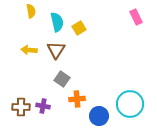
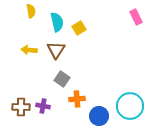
cyan circle: moved 2 px down
